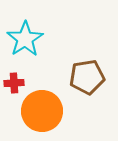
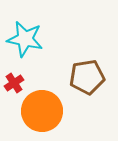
cyan star: rotated 27 degrees counterclockwise
red cross: rotated 30 degrees counterclockwise
